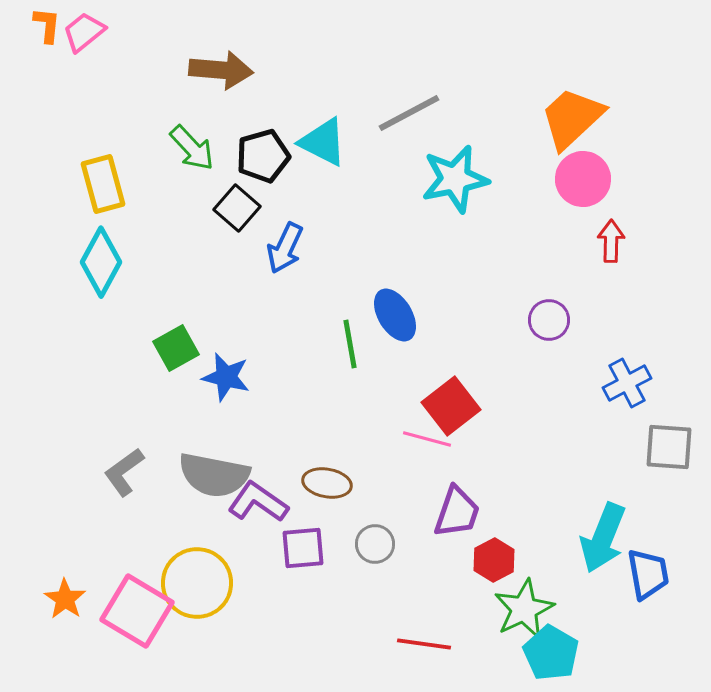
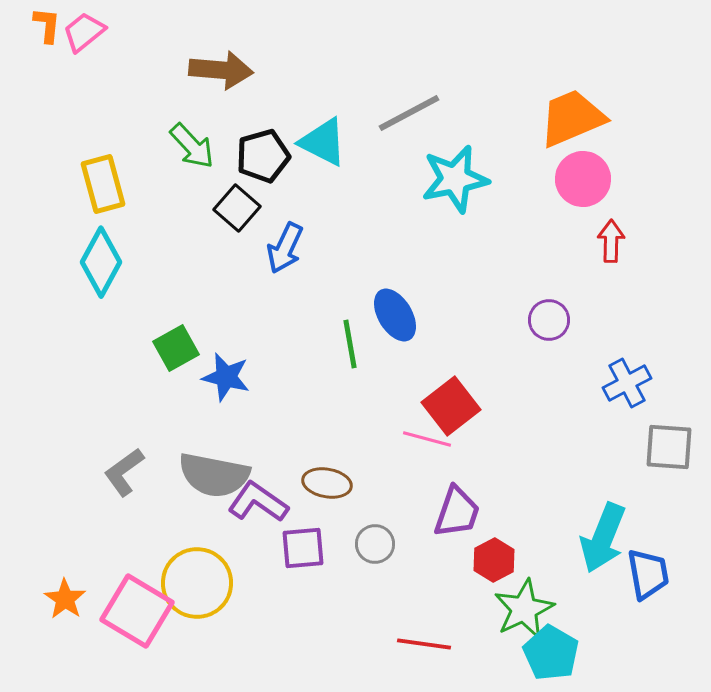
orange trapezoid: rotated 20 degrees clockwise
green arrow: moved 2 px up
